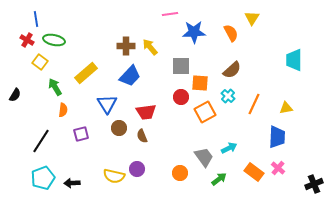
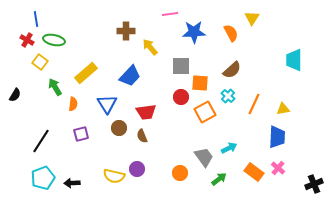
brown cross at (126, 46): moved 15 px up
yellow triangle at (286, 108): moved 3 px left, 1 px down
orange semicircle at (63, 110): moved 10 px right, 6 px up
